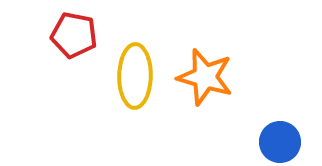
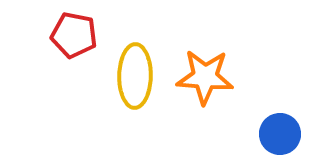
orange star: rotated 12 degrees counterclockwise
blue circle: moved 8 px up
